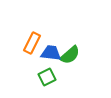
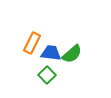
green semicircle: moved 2 px right, 1 px up
green square: moved 2 px up; rotated 18 degrees counterclockwise
